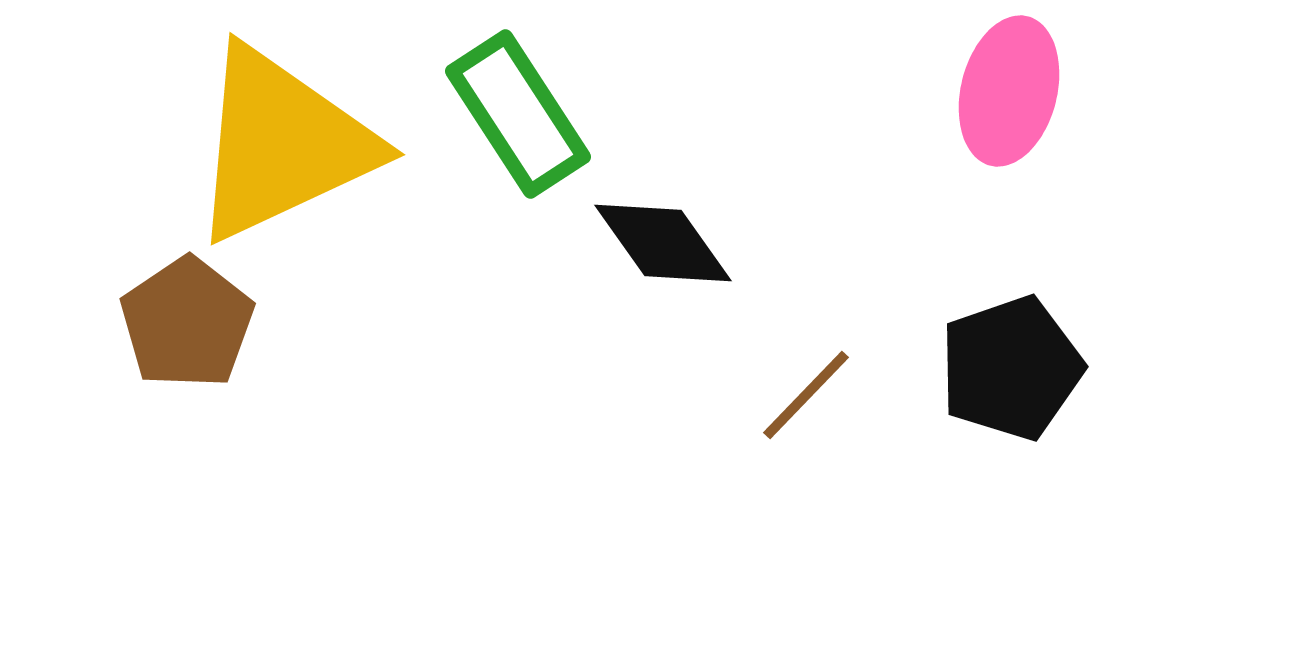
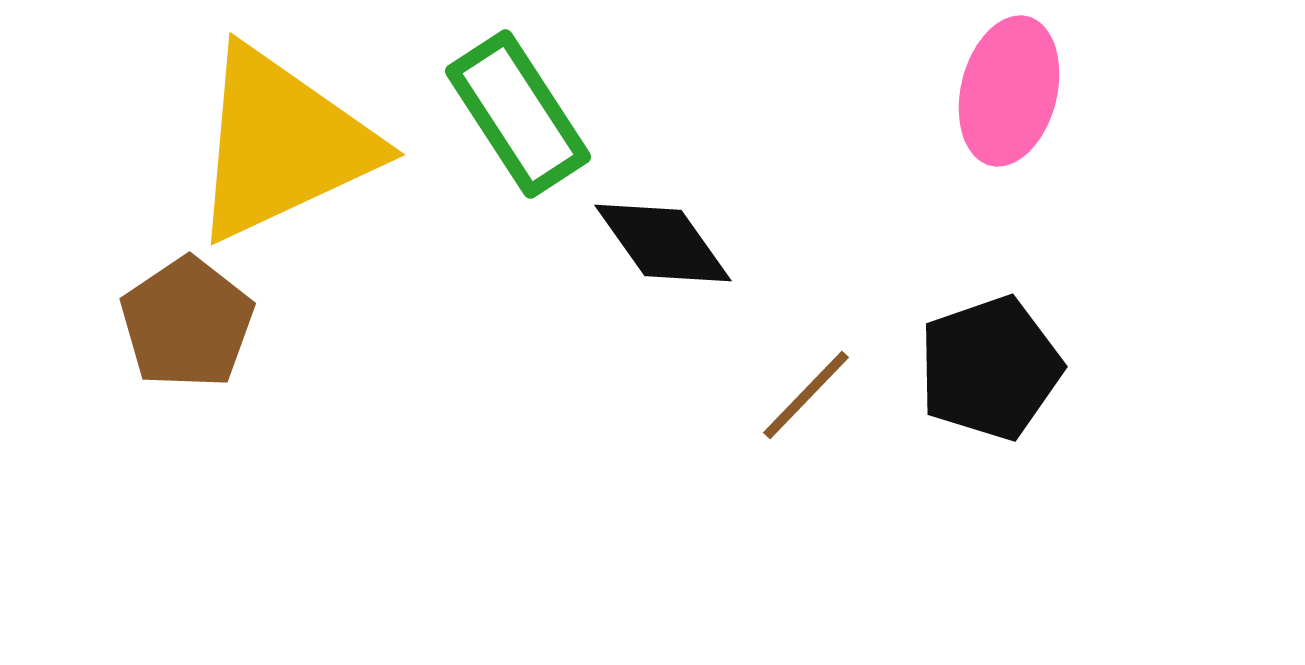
black pentagon: moved 21 px left
